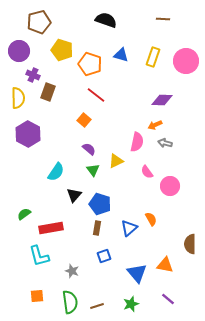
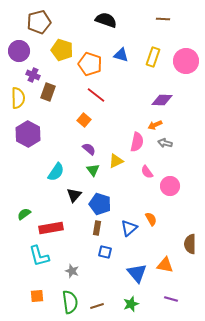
blue square at (104, 256): moved 1 px right, 4 px up; rotated 32 degrees clockwise
purple line at (168, 299): moved 3 px right; rotated 24 degrees counterclockwise
